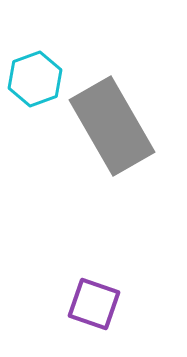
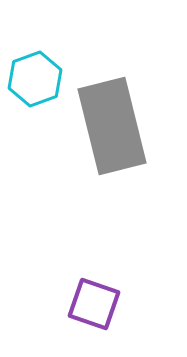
gray rectangle: rotated 16 degrees clockwise
